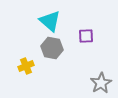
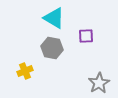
cyan triangle: moved 4 px right, 3 px up; rotated 10 degrees counterclockwise
yellow cross: moved 1 px left, 5 px down
gray star: moved 2 px left
